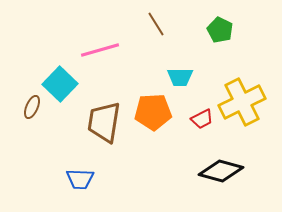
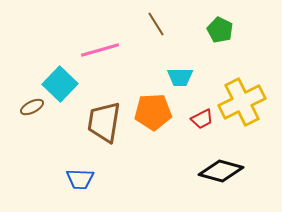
brown ellipse: rotated 40 degrees clockwise
